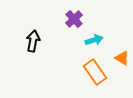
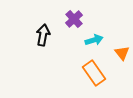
black arrow: moved 10 px right, 6 px up
orange triangle: moved 5 px up; rotated 21 degrees clockwise
orange rectangle: moved 1 px left, 1 px down
